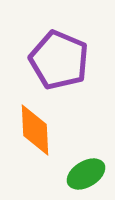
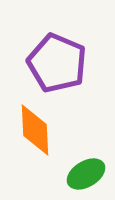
purple pentagon: moved 2 px left, 3 px down
